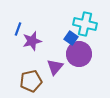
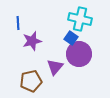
cyan cross: moved 5 px left, 5 px up
blue line: moved 6 px up; rotated 24 degrees counterclockwise
